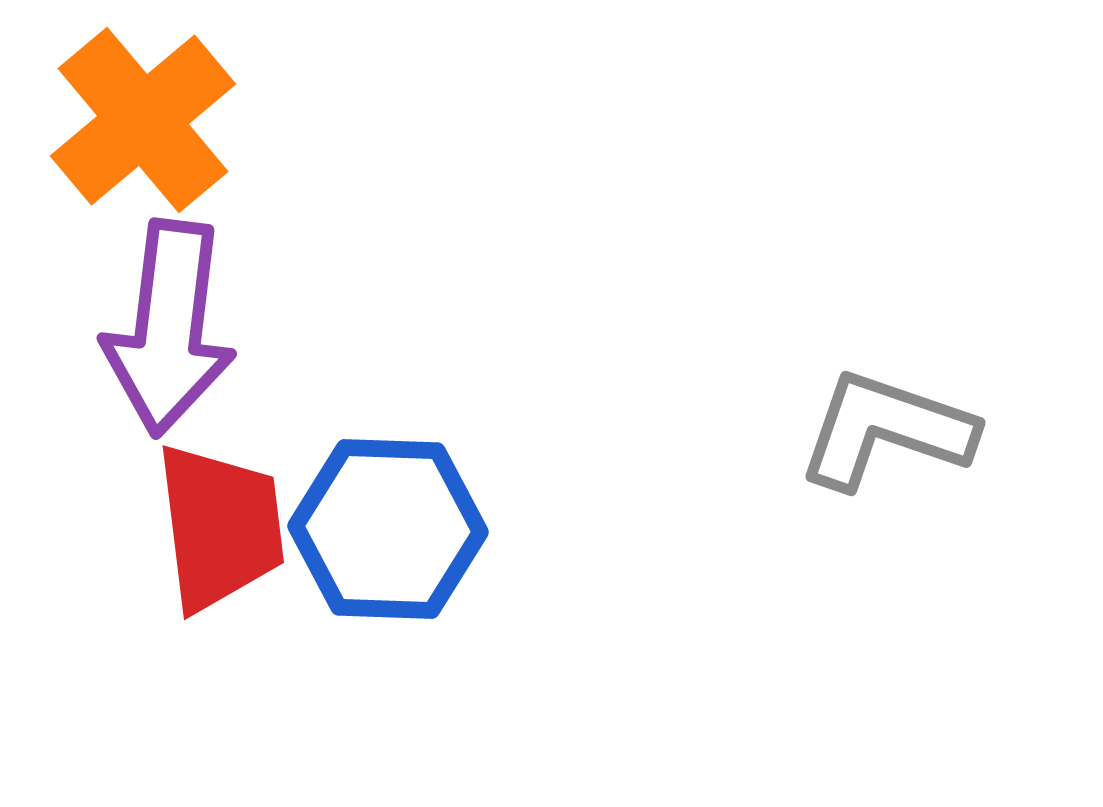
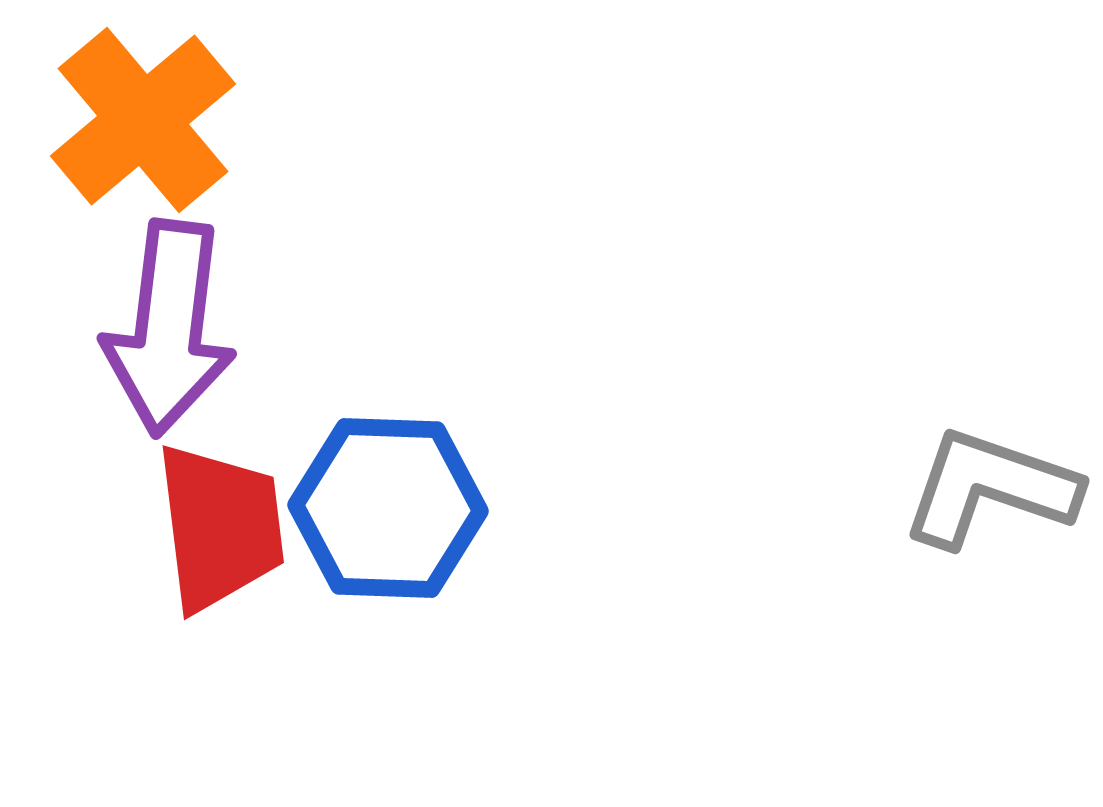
gray L-shape: moved 104 px right, 58 px down
blue hexagon: moved 21 px up
